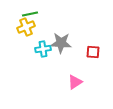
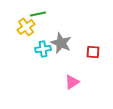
green line: moved 8 px right
yellow cross: rotated 12 degrees counterclockwise
gray star: rotated 20 degrees clockwise
pink triangle: moved 3 px left
